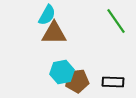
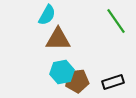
brown triangle: moved 4 px right, 6 px down
black rectangle: rotated 20 degrees counterclockwise
